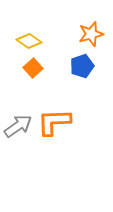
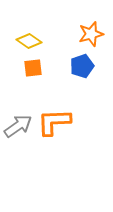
orange square: rotated 36 degrees clockwise
